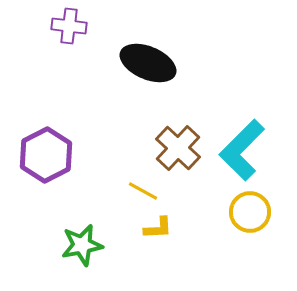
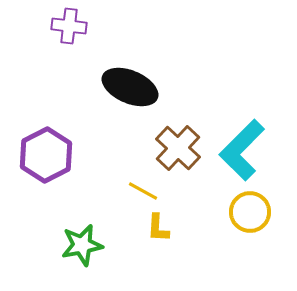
black ellipse: moved 18 px left, 24 px down
yellow L-shape: rotated 96 degrees clockwise
